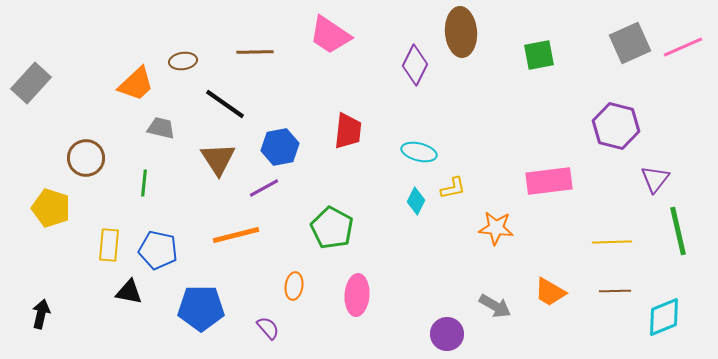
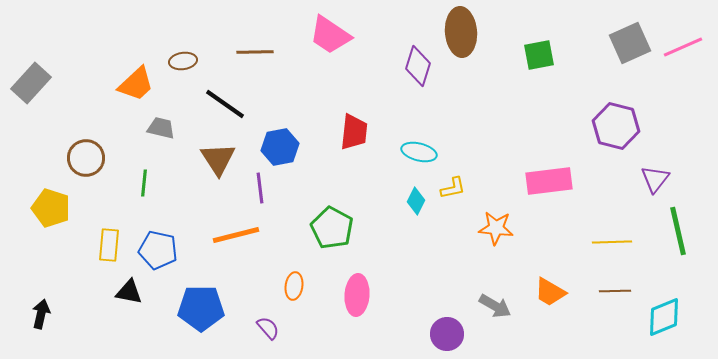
purple diamond at (415, 65): moved 3 px right, 1 px down; rotated 9 degrees counterclockwise
red trapezoid at (348, 131): moved 6 px right, 1 px down
purple line at (264, 188): moved 4 px left; rotated 68 degrees counterclockwise
